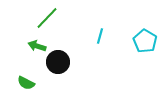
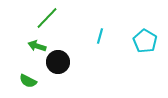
green semicircle: moved 2 px right, 2 px up
